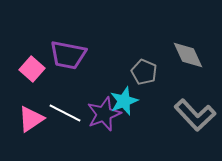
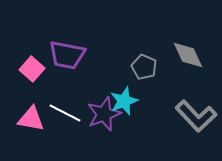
purple trapezoid: moved 1 px left
gray pentagon: moved 5 px up
gray L-shape: moved 1 px right, 1 px down
pink triangle: rotated 44 degrees clockwise
